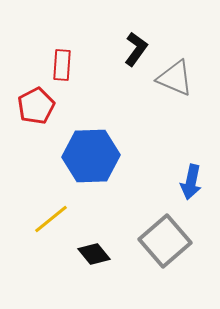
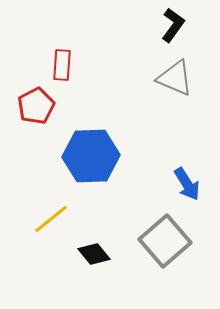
black L-shape: moved 37 px right, 24 px up
blue arrow: moved 4 px left, 2 px down; rotated 44 degrees counterclockwise
